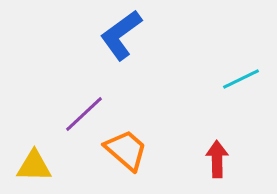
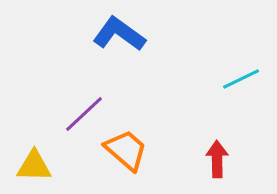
blue L-shape: moved 2 px left, 1 px up; rotated 72 degrees clockwise
